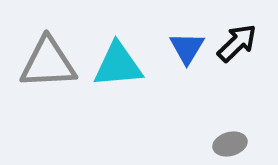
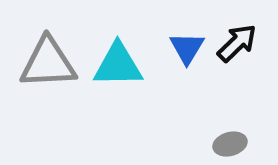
cyan triangle: rotated 4 degrees clockwise
